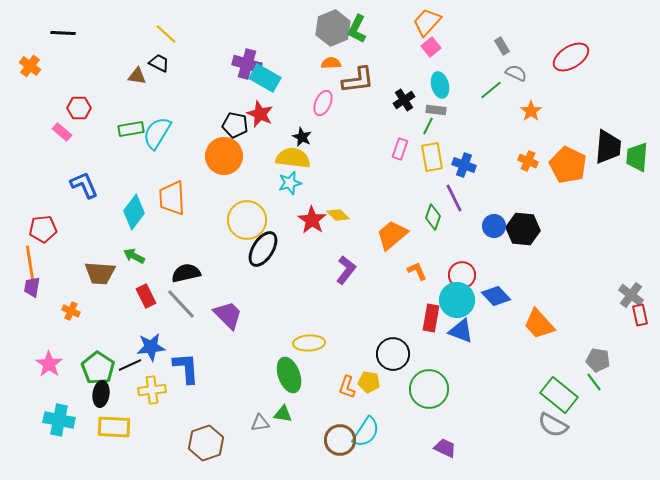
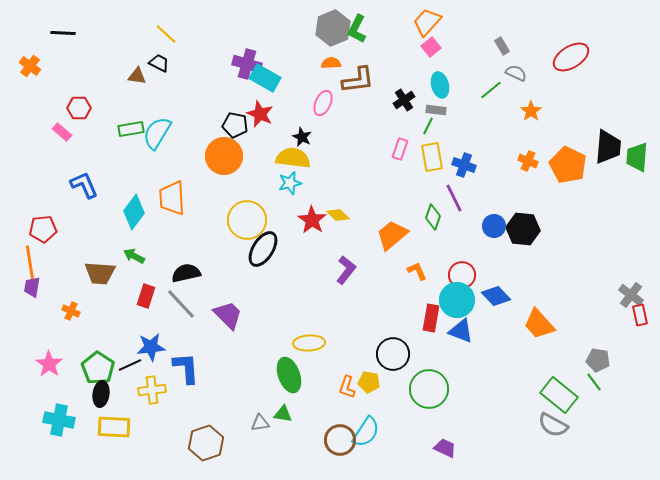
red rectangle at (146, 296): rotated 45 degrees clockwise
